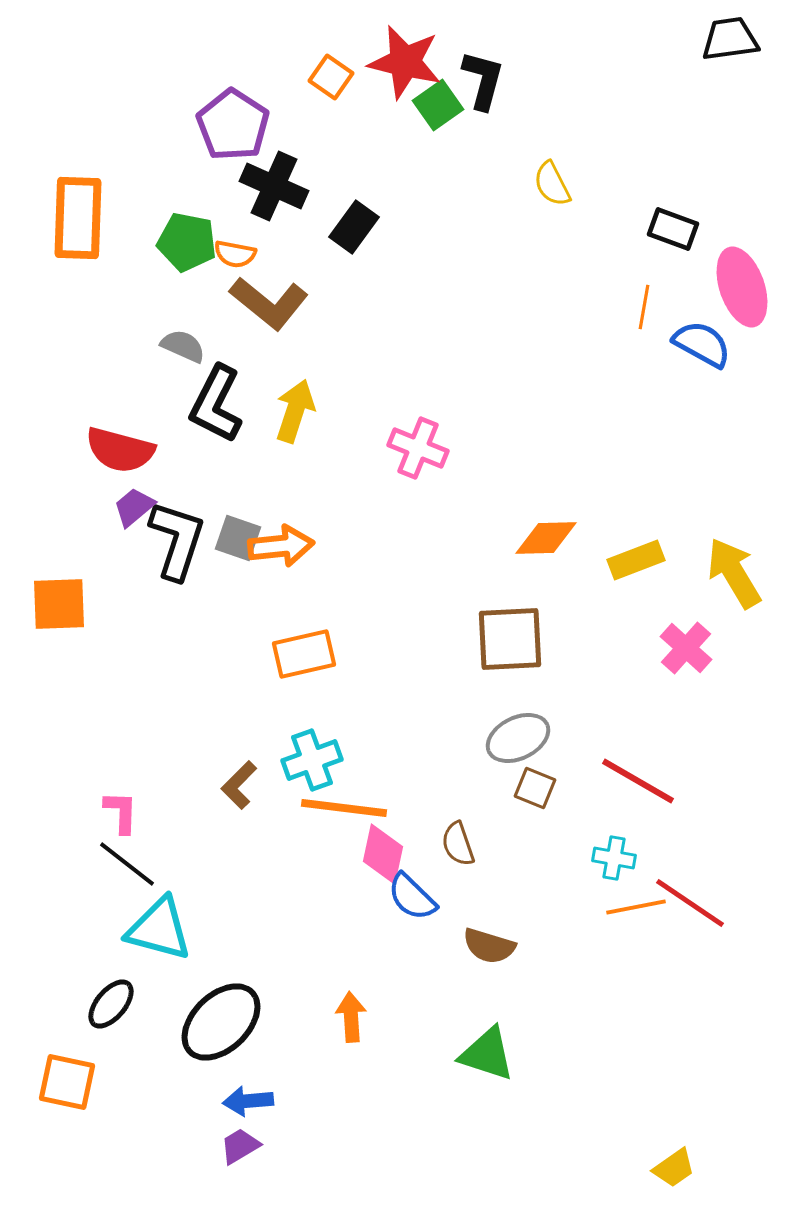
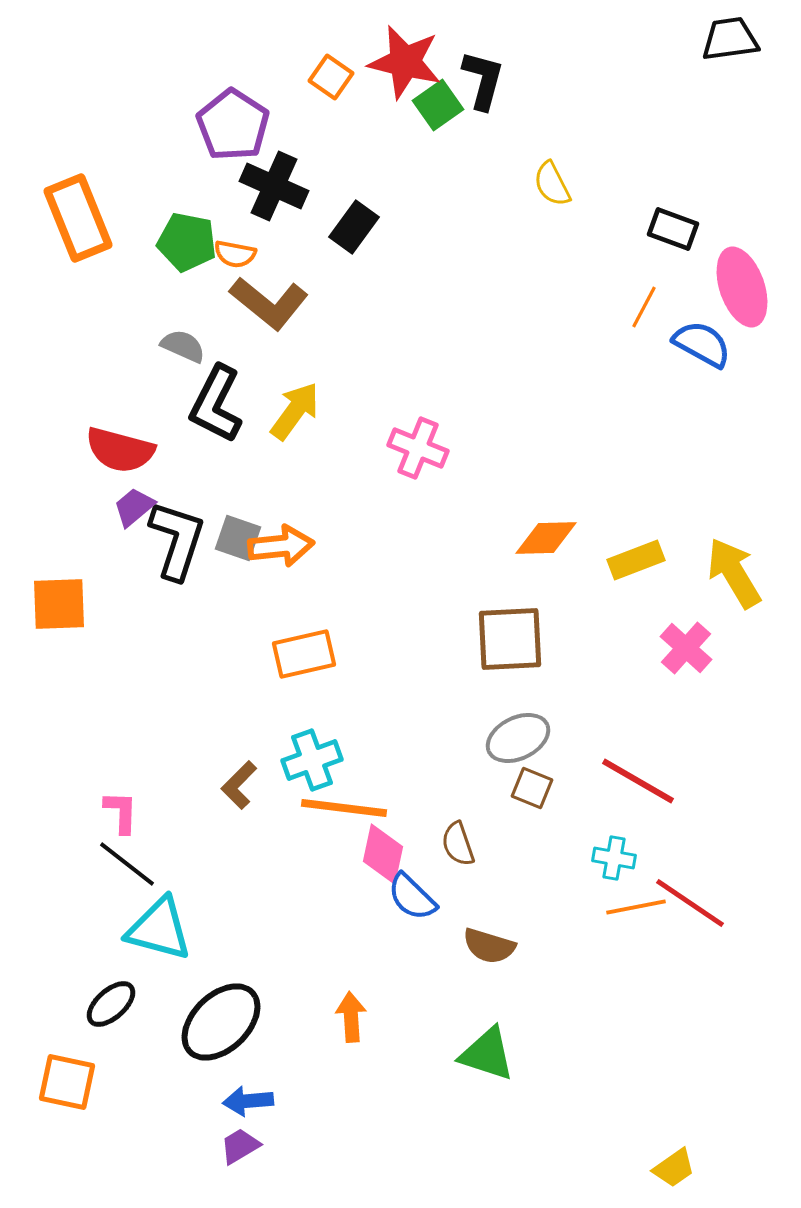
orange rectangle at (78, 218): rotated 24 degrees counterclockwise
orange line at (644, 307): rotated 18 degrees clockwise
yellow arrow at (295, 411): rotated 18 degrees clockwise
brown square at (535, 788): moved 3 px left
black ellipse at (111, 1004): rotated 8 degrees clockwise
